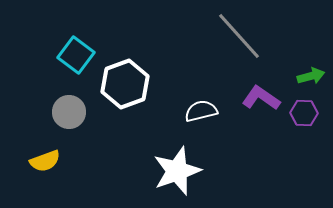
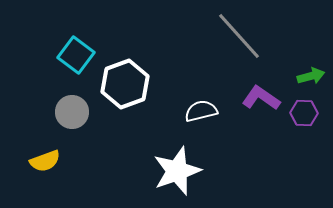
gray circle: moved 3 px right
